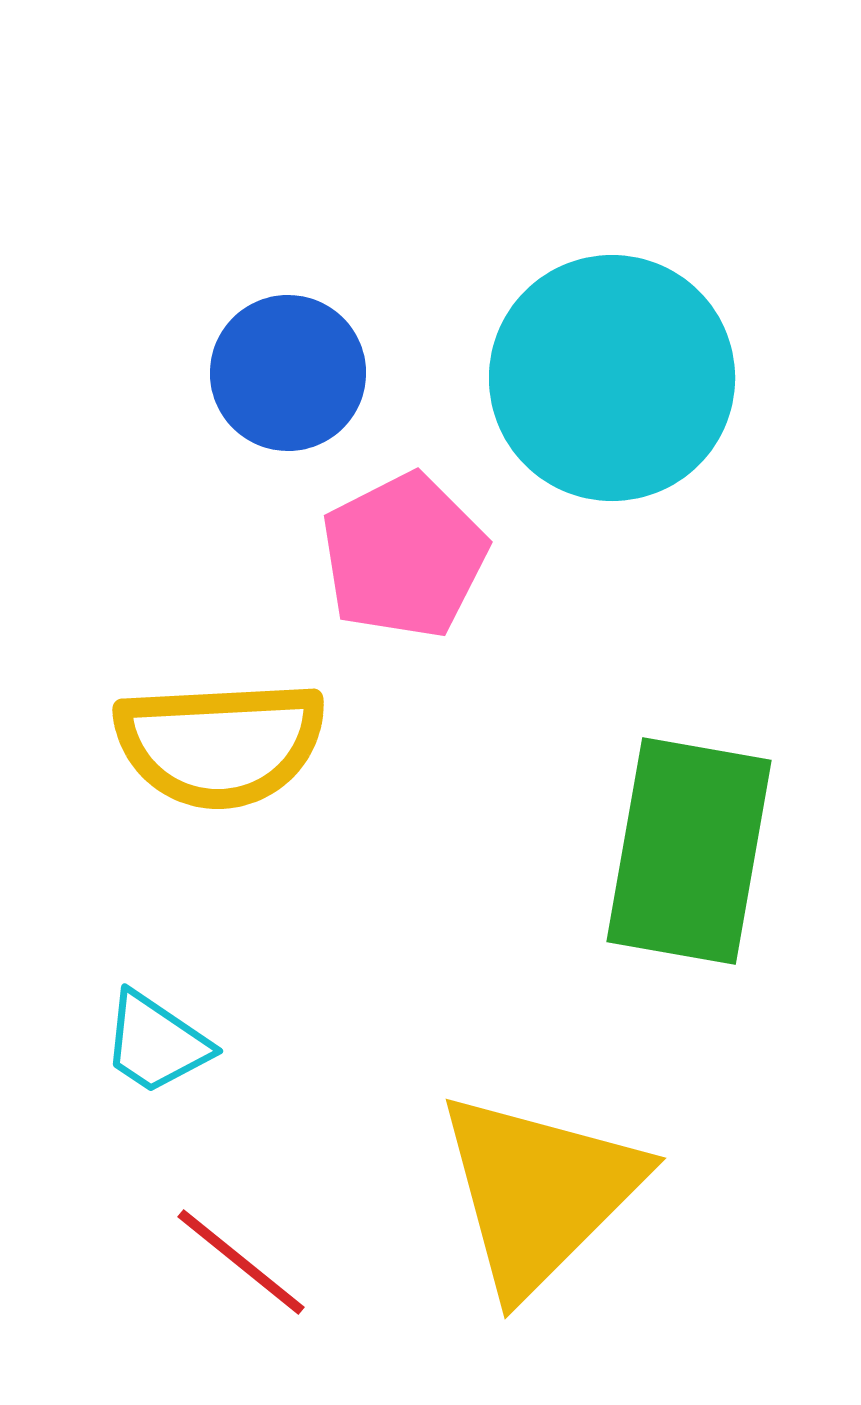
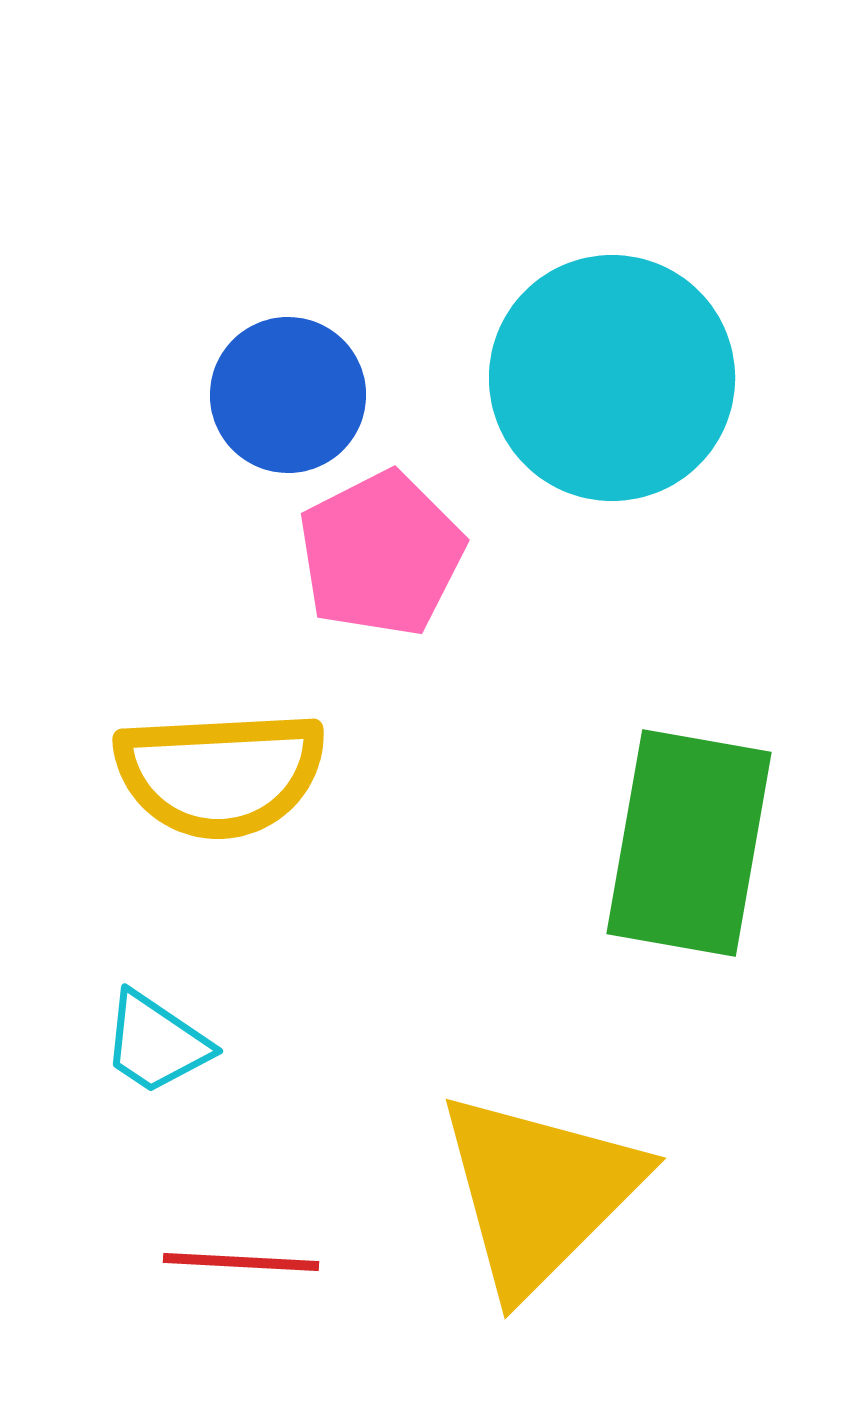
blue circle: moved 22 px down
pink pentagon: moved 23 px left, 2 px up
yellow semicircle: moved 30 px down
green rectangle: moved 8 px up
red line: rotated 36 degrees counterclockwise
